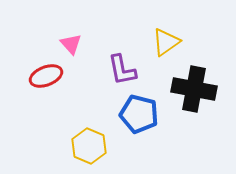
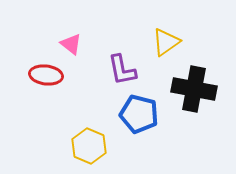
pink triangle: rotated 10 degrees counterclockwise
red ellipse: moved 1 px up; rotated 28 degrees clockwise
